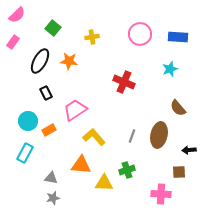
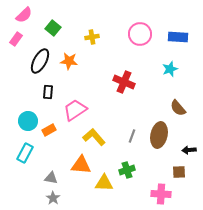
pink semicircle: moved 7 px right
pink rectangle: moved 3 px right, 3 px up
black rectangle: moved 2 px right, 1 px up; rotated 32 degrees clockwise
gray star: rotated 24 degrees counterclockwise
